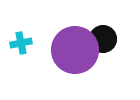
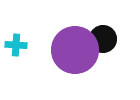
cyan cross: moved 5 px left, 2 px down; rotated 15 degrees clockwise
